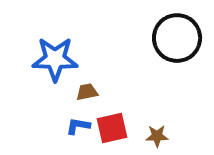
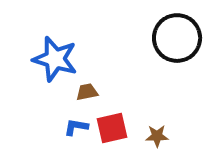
blue star: rotated 15 degrees clockwise
blue L-shape: moved 2 px left, 1 px down
